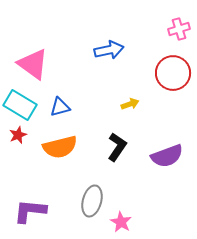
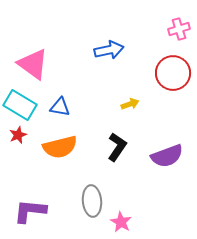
blue triangle: rotated 25 degrees clockwise
gray ellipse: rotated 20 degrees counterclockwise
